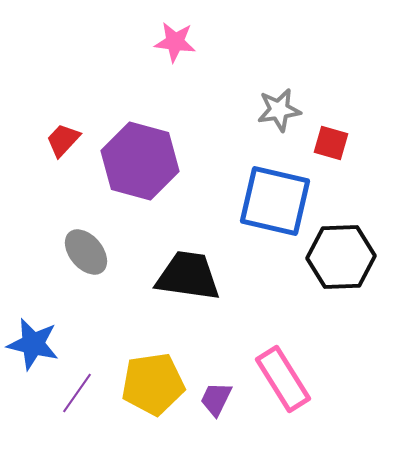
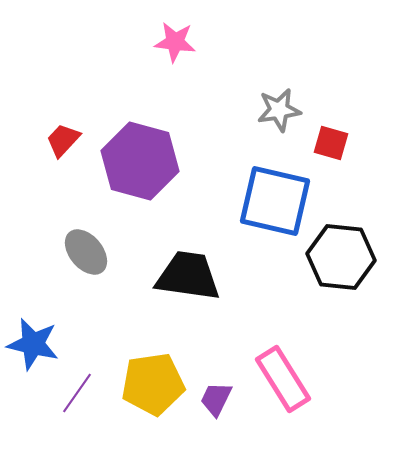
black hexagon: rotated 8 degrees clockwise
